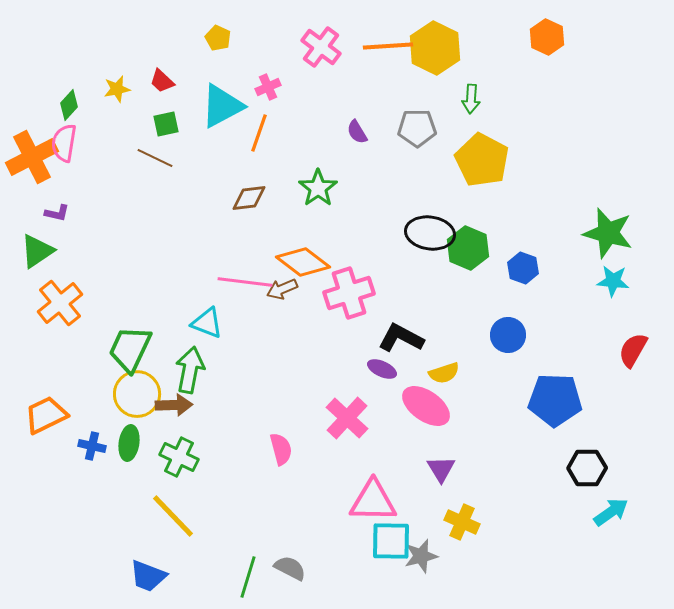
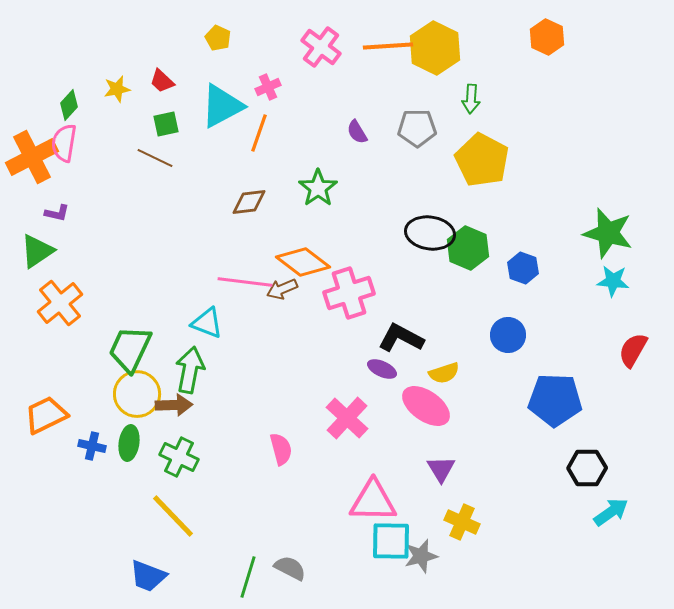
brown diamond at (249, 198): moved 4 px down
